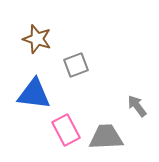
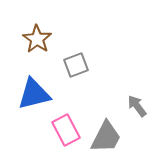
brown star: rotated 16 degrees clockwise
blue triangle: rotated 21 degrees counterclockwise
gray trapezoid: rotated 120 degrees clockwise
